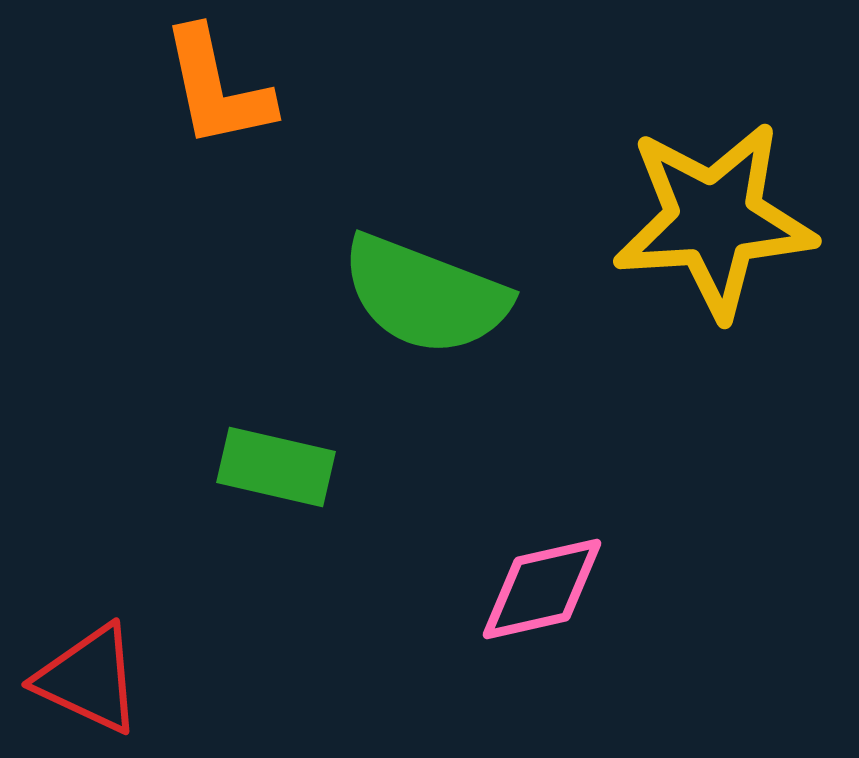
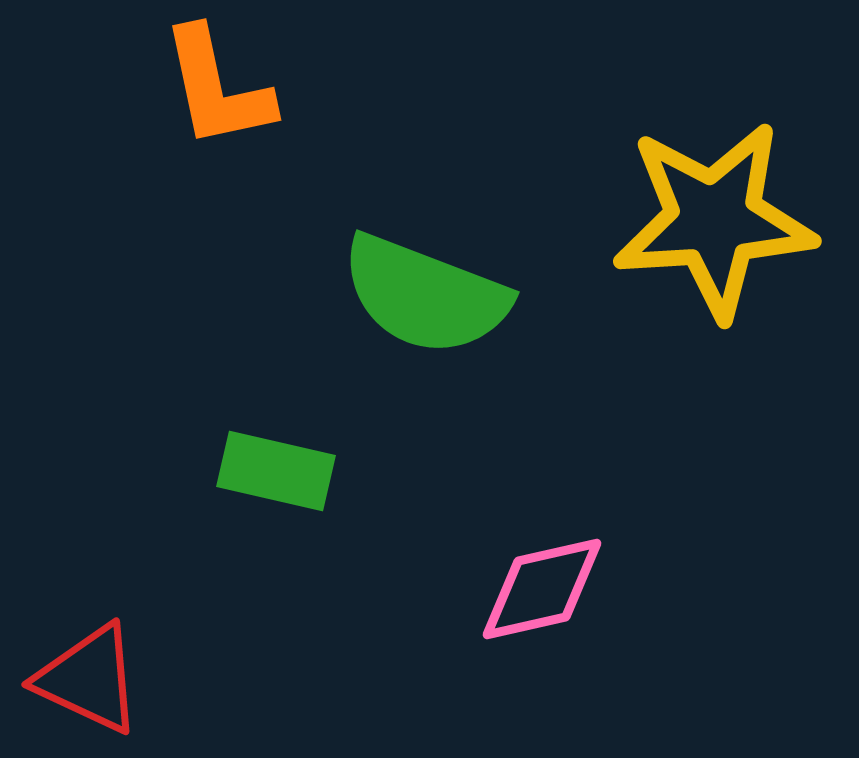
green rectangle: moved 4 px down
